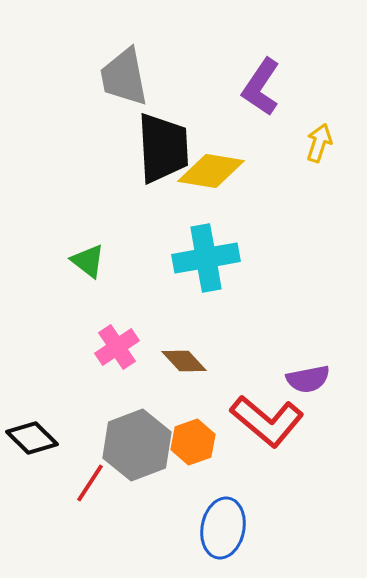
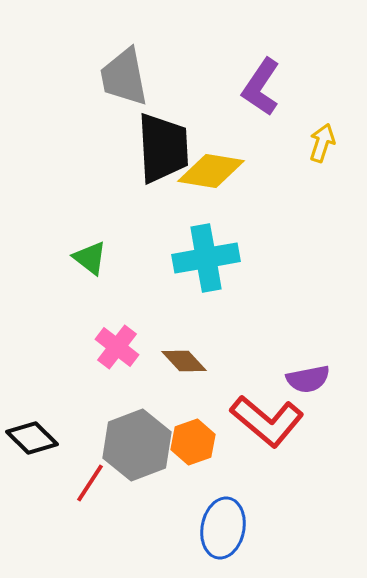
yellow arrow: moved 3 px right
green triangle: moved 2 px right, 3 px up
pink cross: rotated 18 degrees counterclockwise
